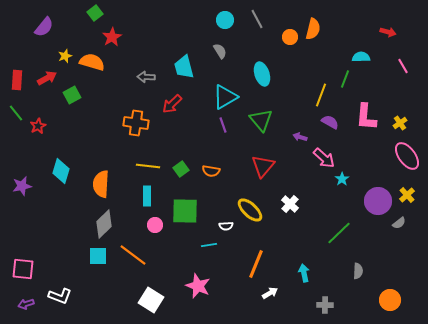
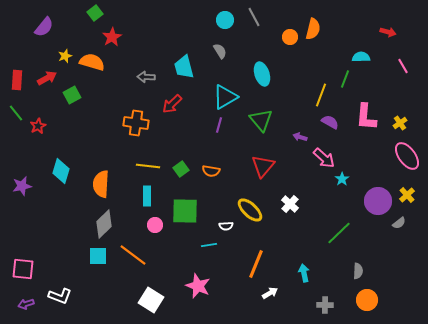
gray line at (257, 19): moved 3 px left, 2 px up
purple line at (223, 125): moved 4 px left; rotated 35 degrees clockwise
orange circle at (390, 300): moved 23 px left
